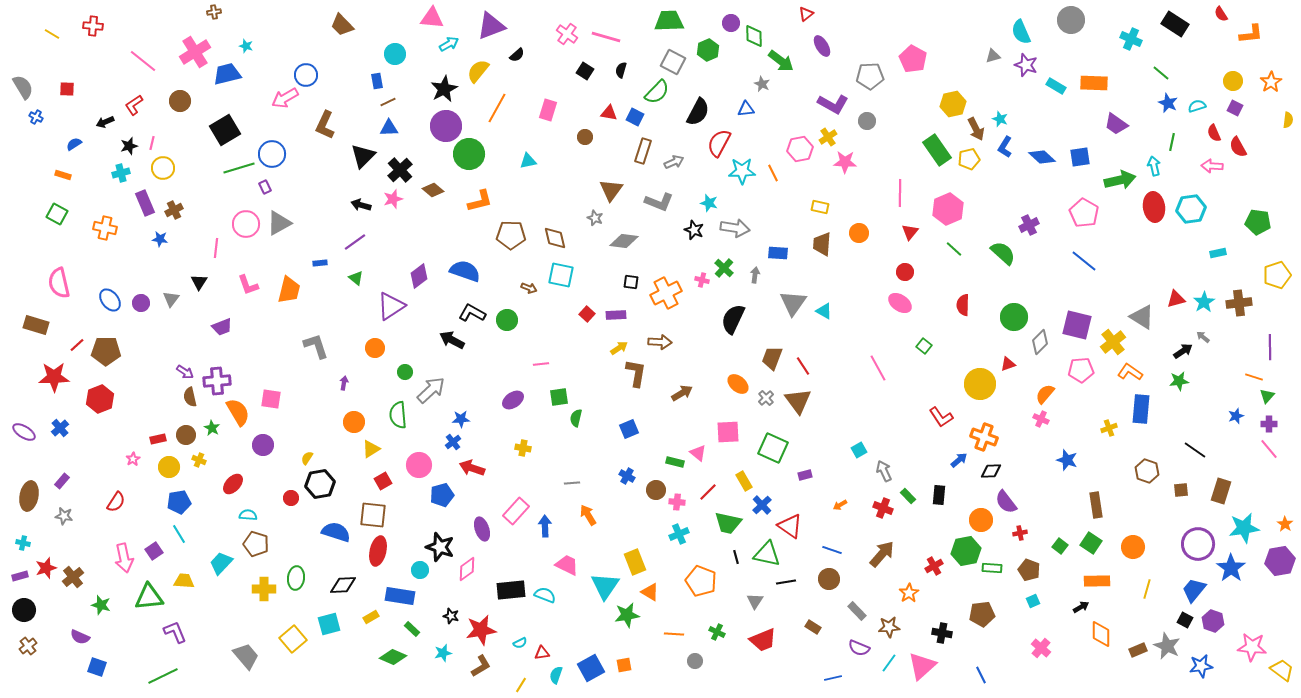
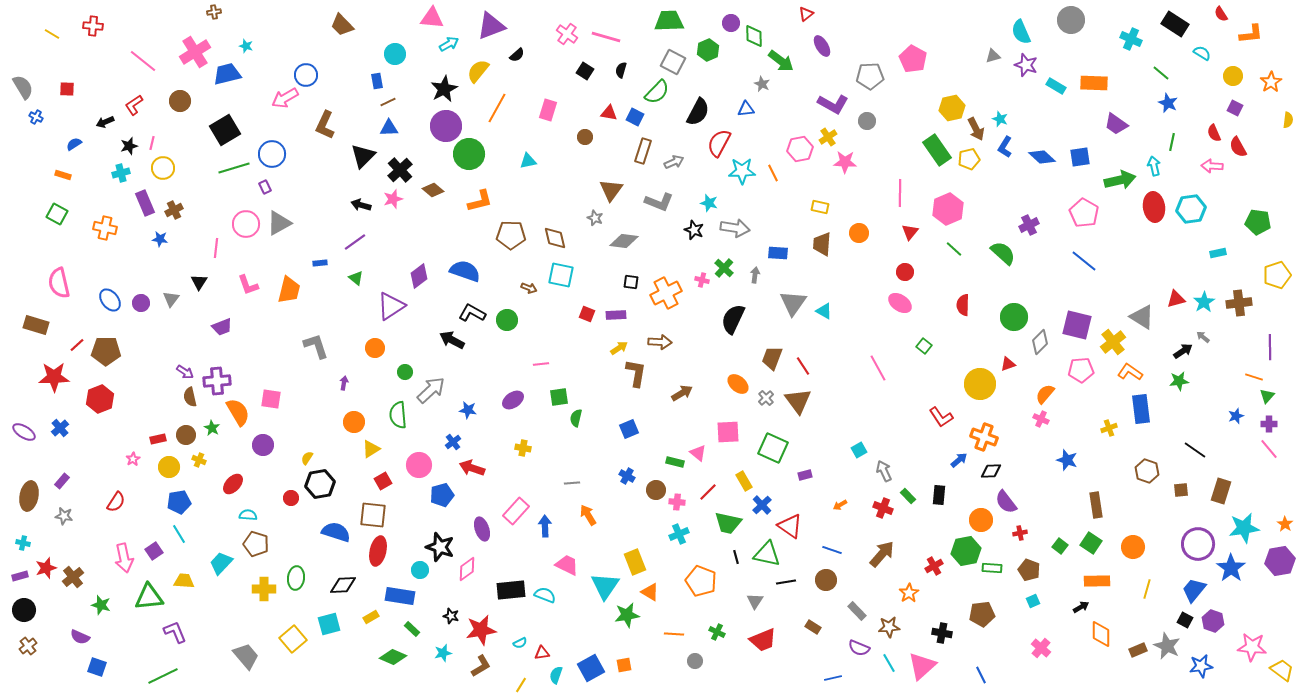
yellow circle at (1233, 81): moved 5 px up
yellow hexagon at (953, 104): moved 1 px left, 4 px down
cyan semicircle at (1197, 106): moved 5 px right, 53 px up; rotated 48 degrees clockwise
green line at (239, 168): moved 5 px left
red square at (587, 314): rotated 21 degrees counterclockwise
blue rectangle at (1141, 409): rotated 12 degrees counterclockwise
blue star at (461, 419): moved 7 px right, 9 px up; rotated 12 degrees clockwise
brown circle at (829, 579): moved 3 px left, 1 px down
cyan line at (889, 663): rotated 66 degrees counterclockwise
